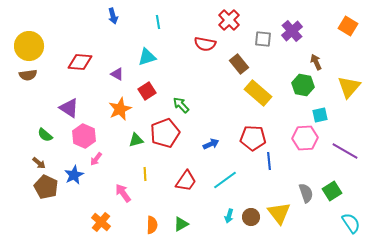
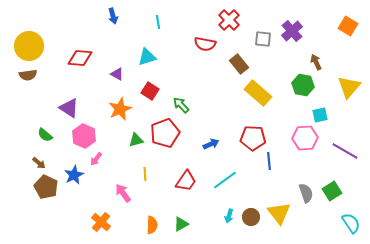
red diamond at (80, 62): moved 4 px up
red square at (147, 91): moved 3 px right; rotated 24 degrees counterclockwise
